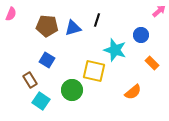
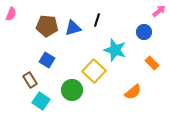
blue circle: moved 3 px right, 3 px up
yellow square: rotated 30 degrees clockwise
